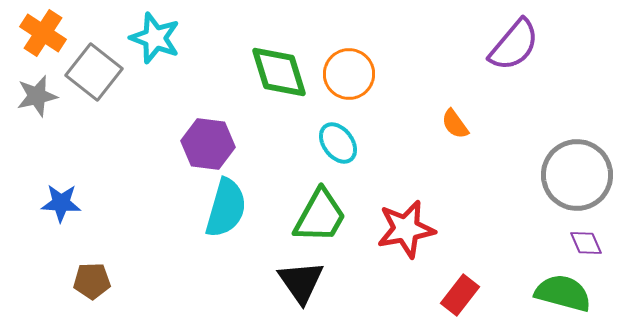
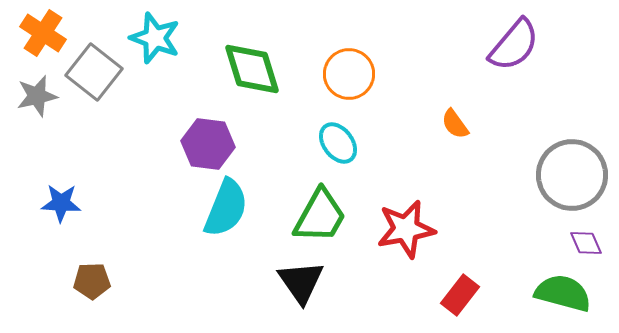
green diamond: moved 27 px left, 3 px up
gray circle: moved 5 px left
cyan semicircle: rotated 6 degrees clockwise
